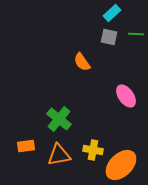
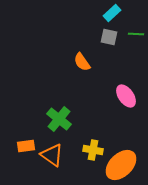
orange triangle: moved 7 px left; rotated 45 degrees clockwise
